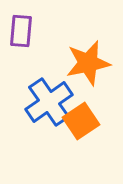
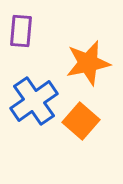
blue cross: moved 15 px left, 1 px up
orange square: rotated 15 degrees counterclockwise
